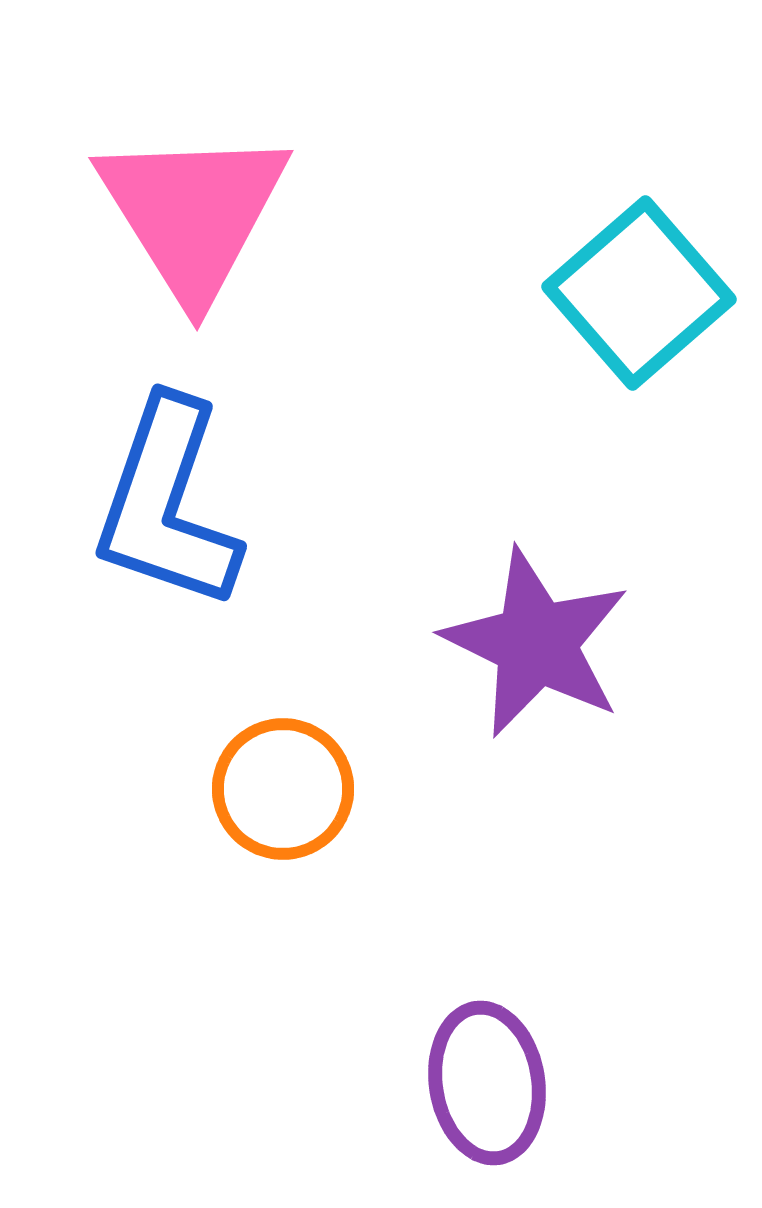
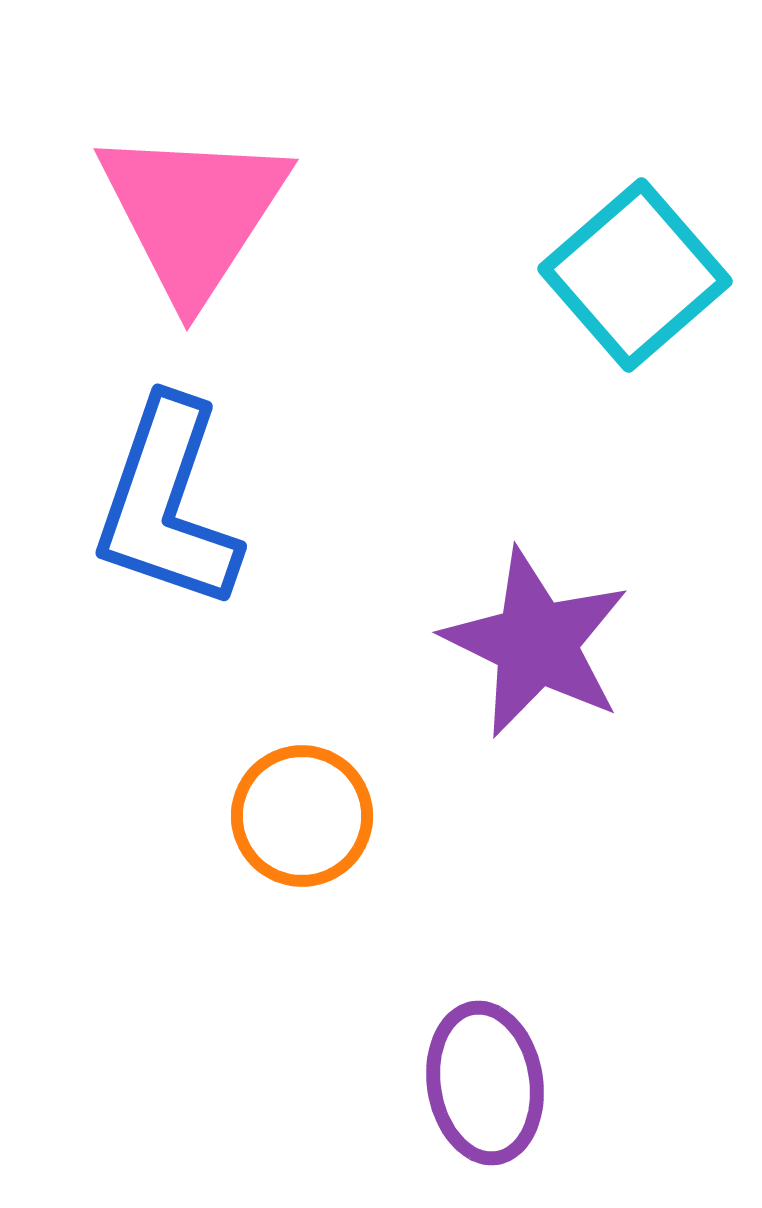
pink triangle: rotated 5 degrees clockwise
cyan square: moved 4 px left, 18 px up
orange circle: moved 19 px right, 27 px down
purple ellipse: moved 2 px left
